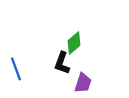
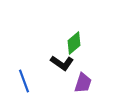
black L-shape: rotated 75 degrees counterclockwise
blue line: moved 8 px right, 12 px down
